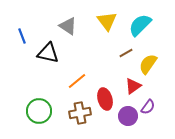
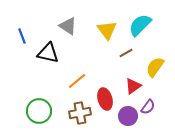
yellow triangle: moved 9 px down
yellow semicircle: moved 7 px right, 3 px down
